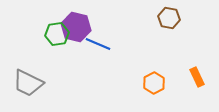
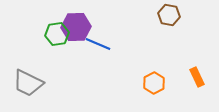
brown hexagon: moved 3 px up
purple hexagon: rotated 16 degrees counterclockwise
